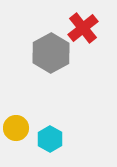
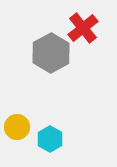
yellow circle: moved 1 px right, 1 px up
